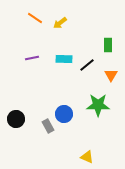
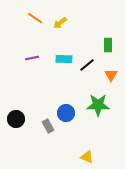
blue circle: moved 2 px right, 1 px up
